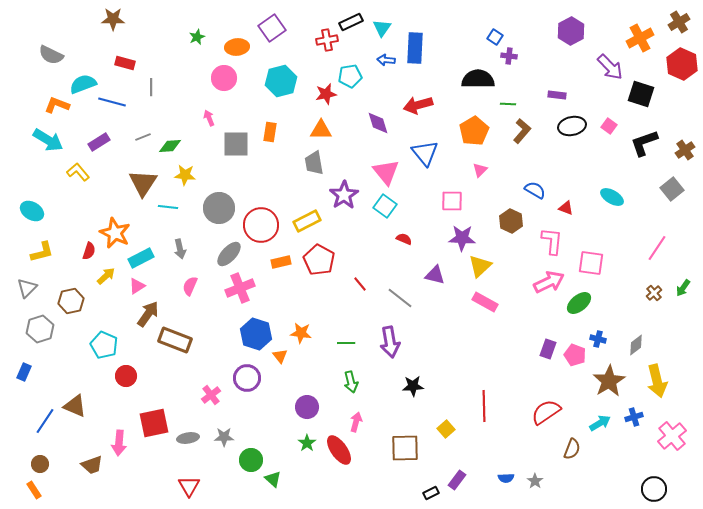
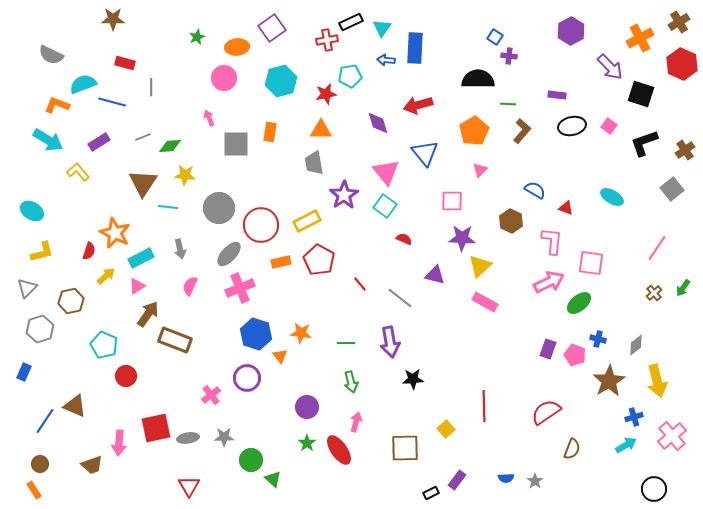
black star at (413, 386): moved 7 px up
red square at (154, 423): moved 2 px right, 5 px down
cyan arrow at (600, 423): moved 26 px right, 22 px down
